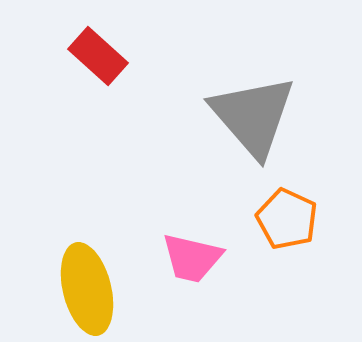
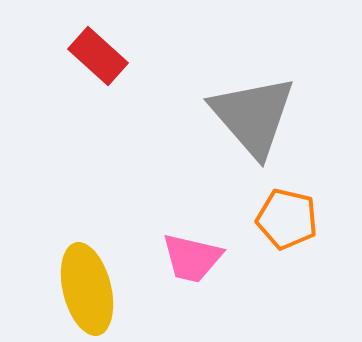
orange pentagon: rotated 12 degrees counterclockwise
